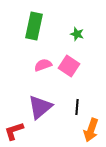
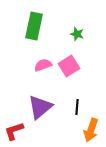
pink square: rotated 25 degrees clockwise
